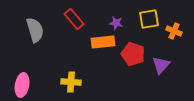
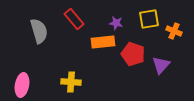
gray semicircle: moved 4 px right, 1 px down
